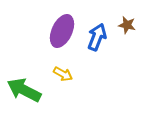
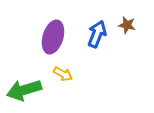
purple ellipse: moved 9 px left, 6 px down; rotated 8 degrees counterclockwise
blue arrow: moved 3 px up
green arrow: rotated 44 degrees counterclockwise
